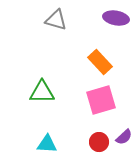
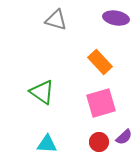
green triangle: rotated 36 degrees clockwise
pink square: moved 3 px down
